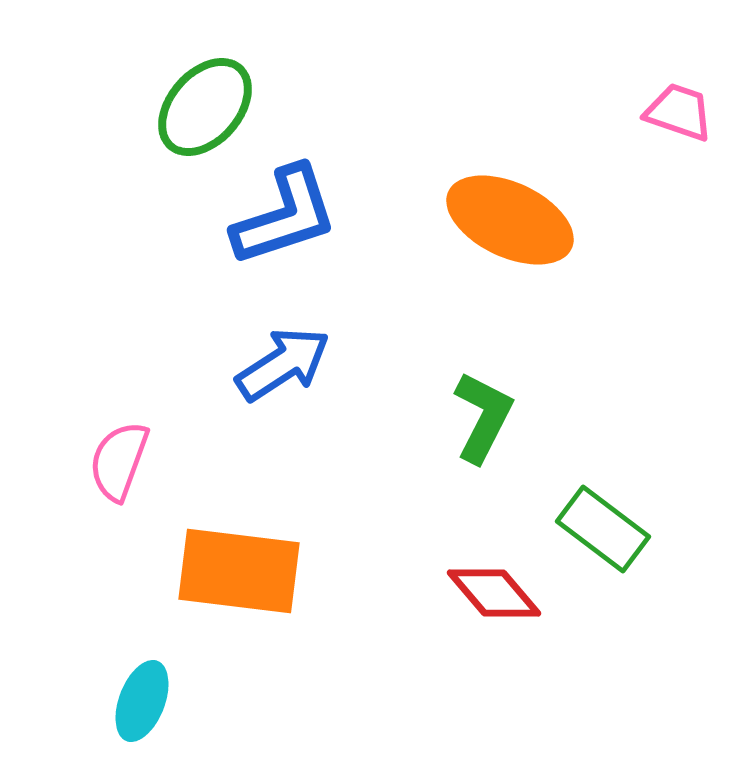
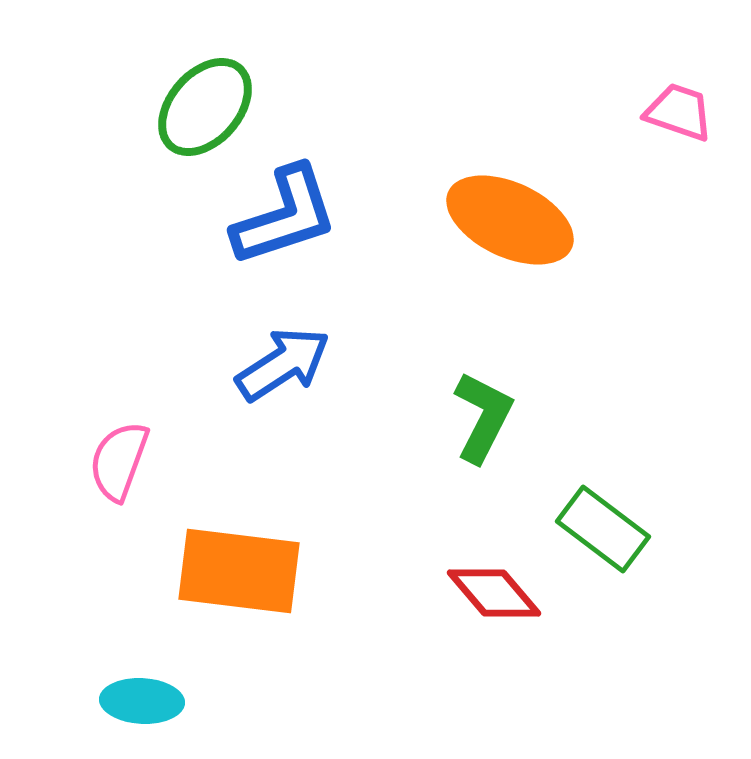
cyan ellipse: rotated 72 degrees clockwise
